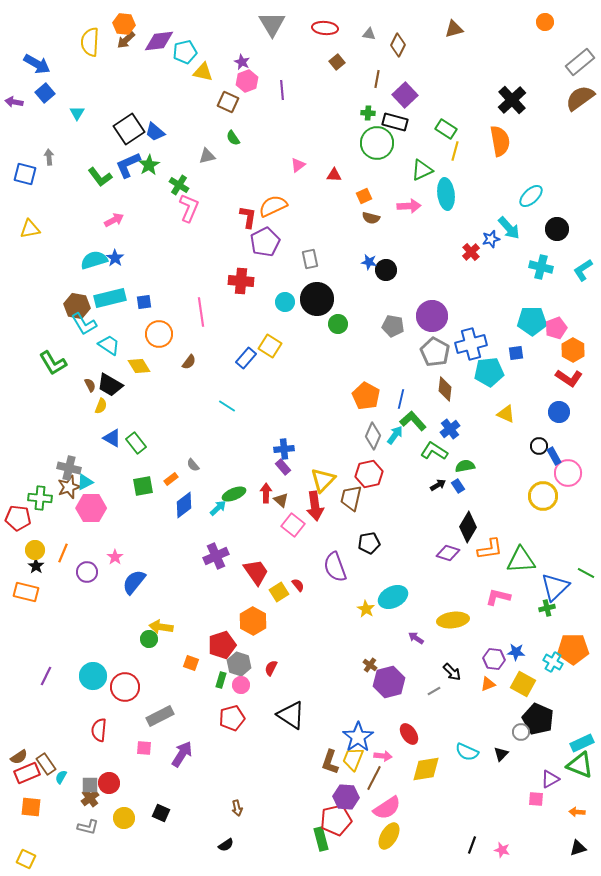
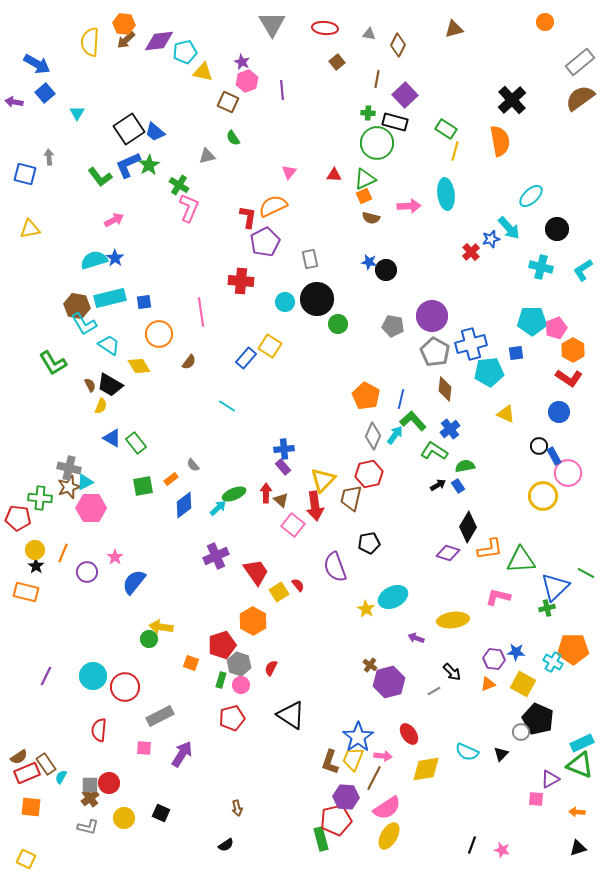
pink triangle at (298, 165): moved 9 px left, 7 px down; rotated 14 degrees counterclockwise
green triangle at (422, 170): moved 57 px left, 9 px down
purple arrow at (416, 638): rotated 14 degrees counterclockwise
